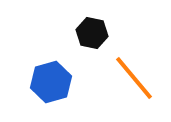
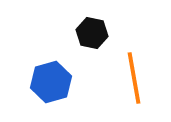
orange line: rotated 30 degrees clockwise
